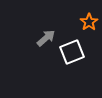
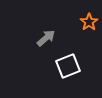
white square: moved 4 px left, 14 px down
